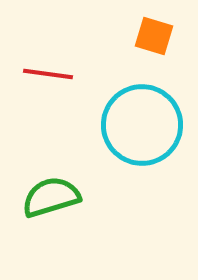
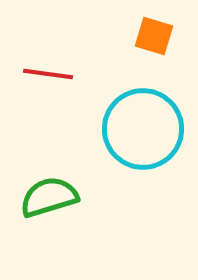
cyan circle: moved 1 px right, 4 px down
green semicircle: moved 2 px left
